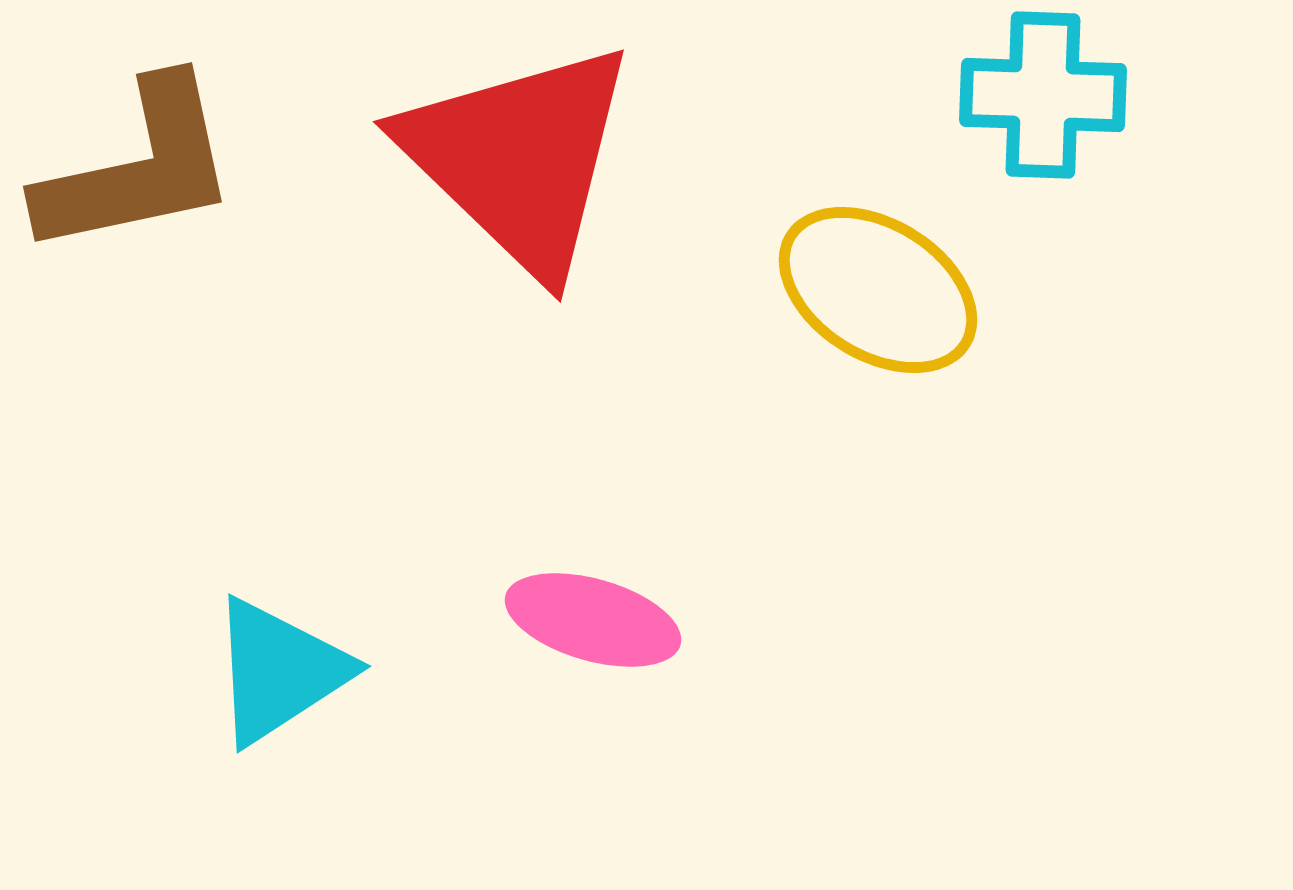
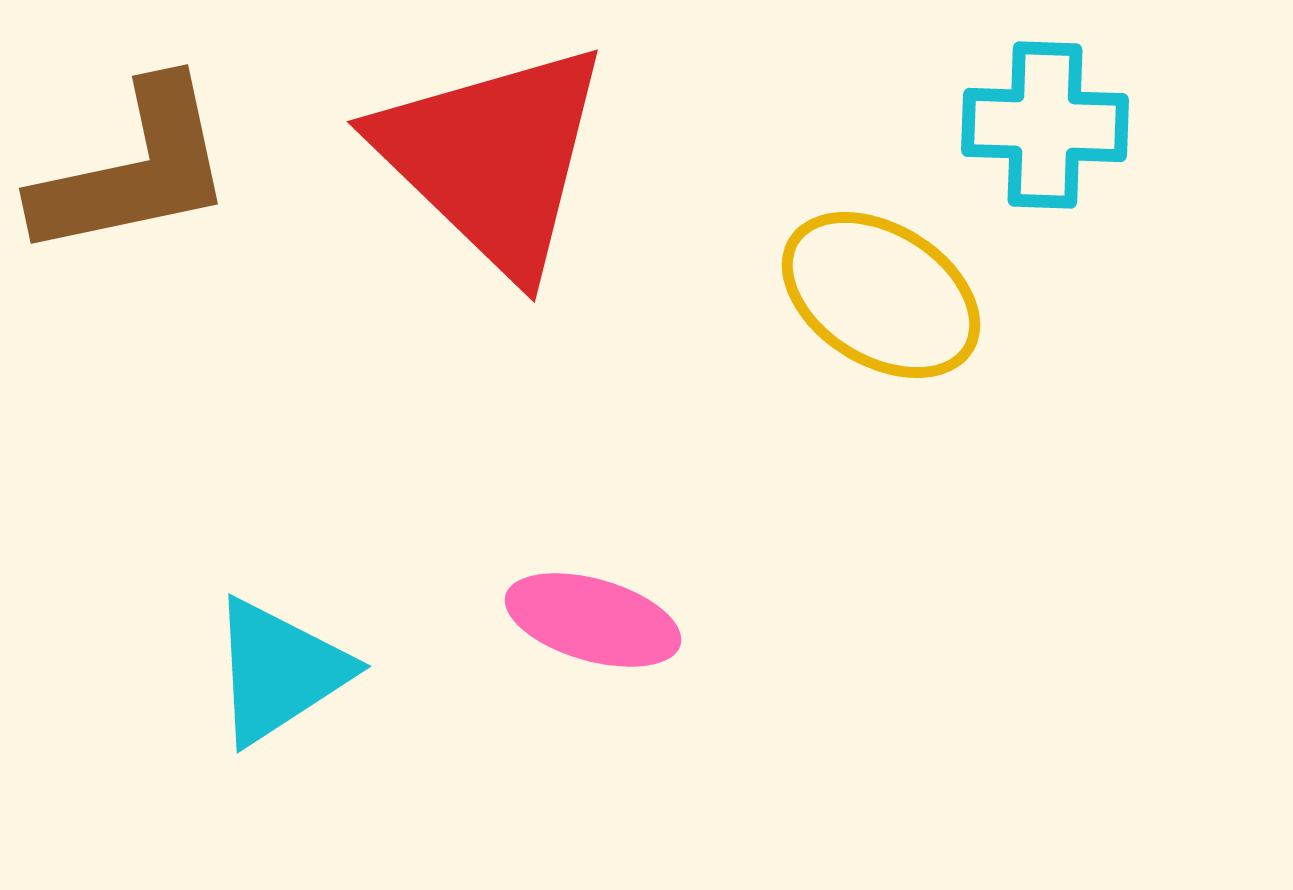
cyan cross: moved 2 px right, 30 px down
red triangle: moved 26 px left
brown L-shape: moved 4 px left, 2 px down
yellow ellipse: moved 3 px right, 5 px down
